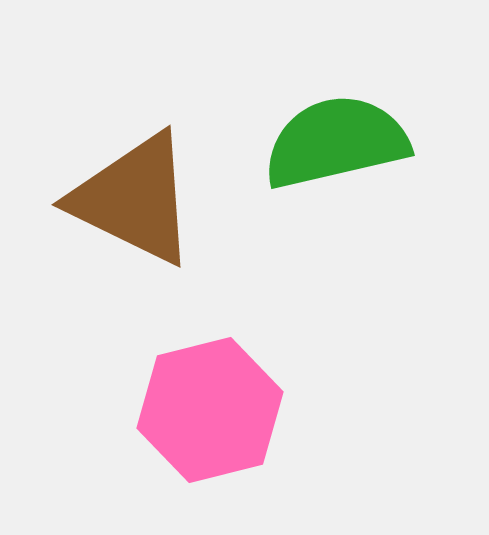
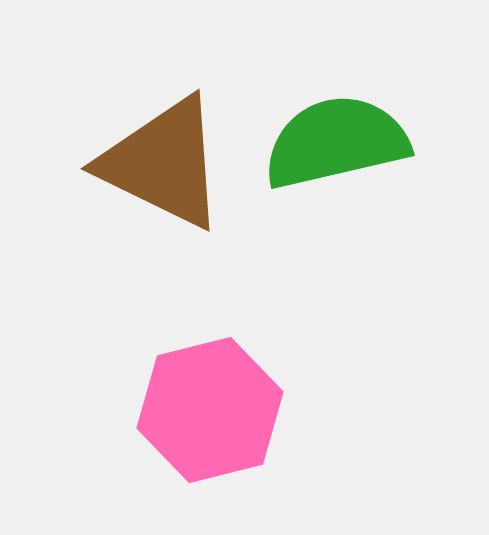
brown triangle: moved 29 px right, 36 px up
